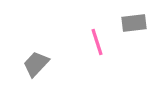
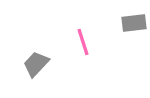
pink line: moved 14 px left
